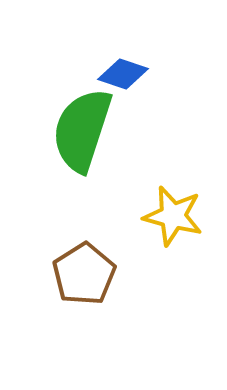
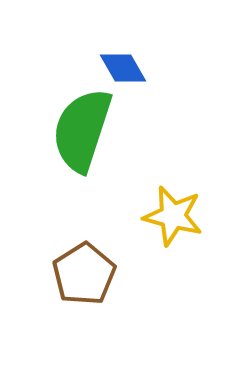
blue diamond: moved 6 px up; rotated 42 degrees clockwise
